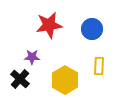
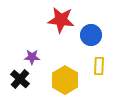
red star: moved 12 px right, 5 px up; rotated 16 degrees clockwise
blue circle: moved 1 px left, 6 px down
